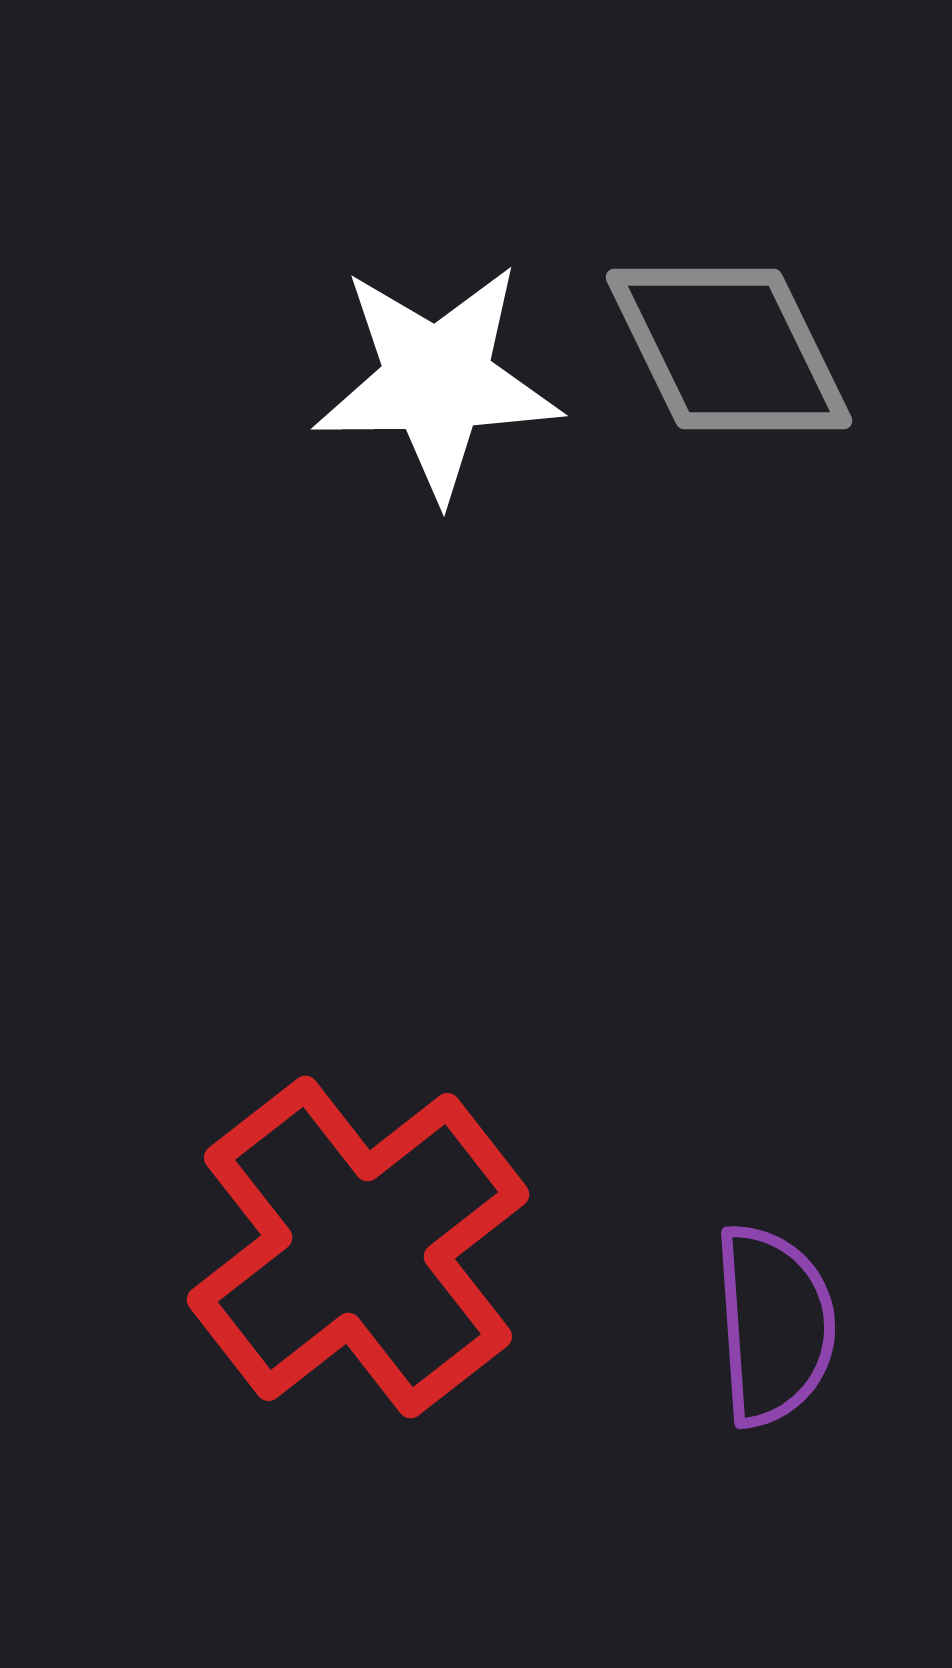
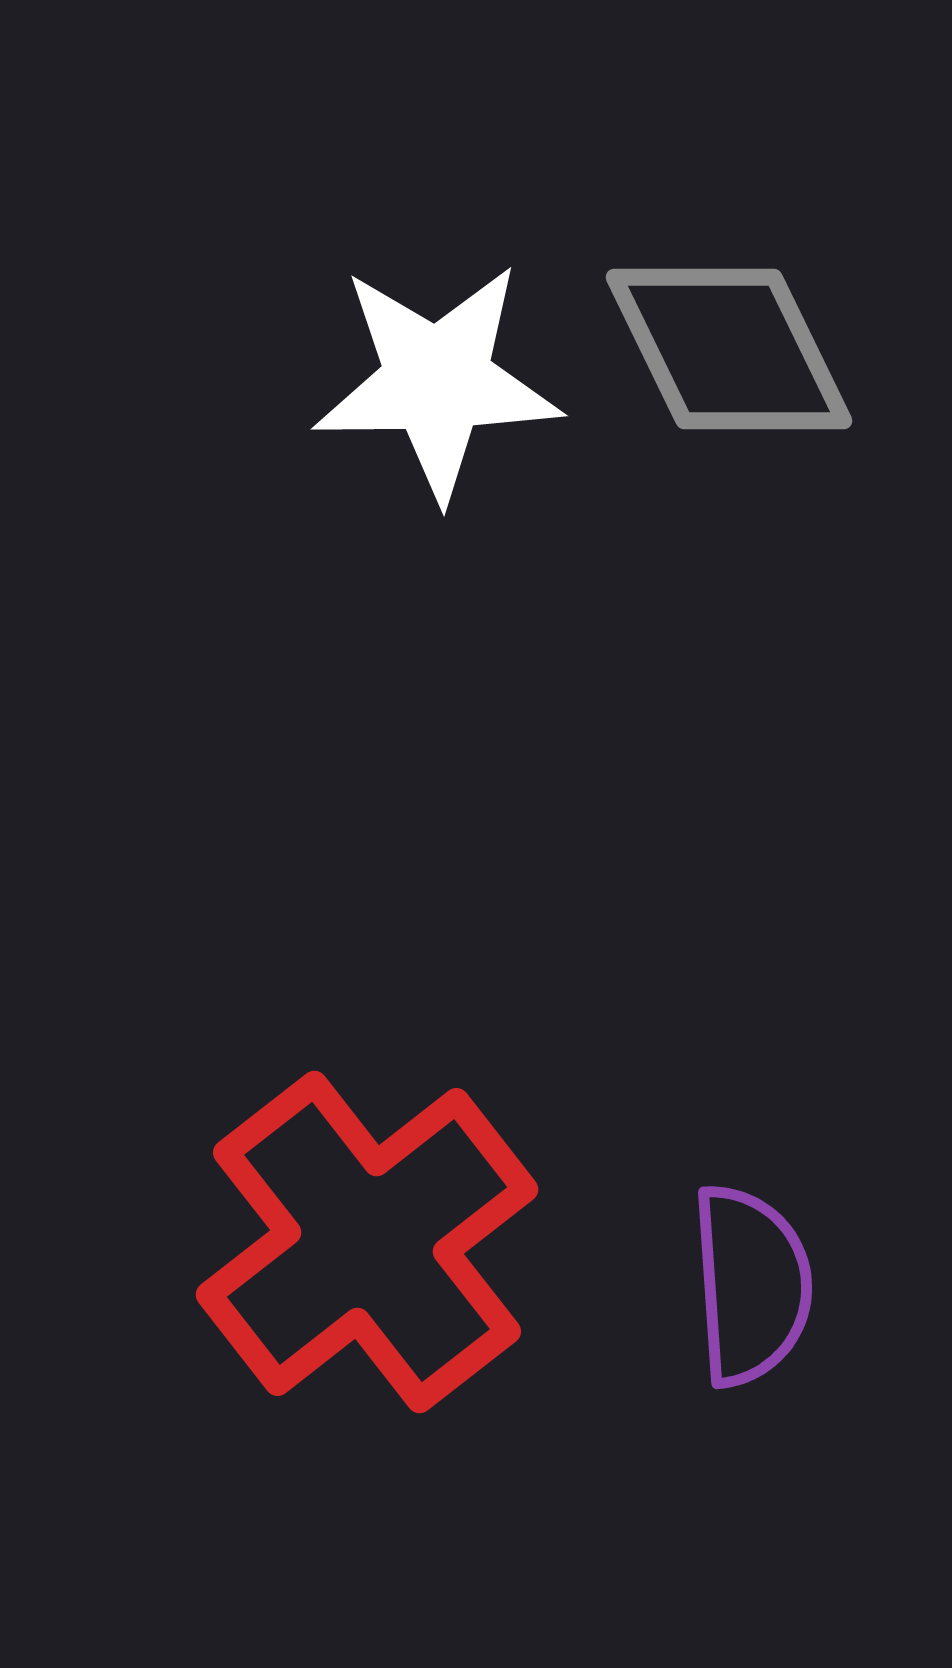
red cross: moved 9 px right, 5 px up
purple semicircle: moved 23 px left, 40 px up
